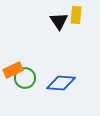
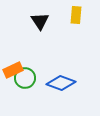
black triangle: moved 19 px left
blue diamond: rotated 16 degrees clockwise
